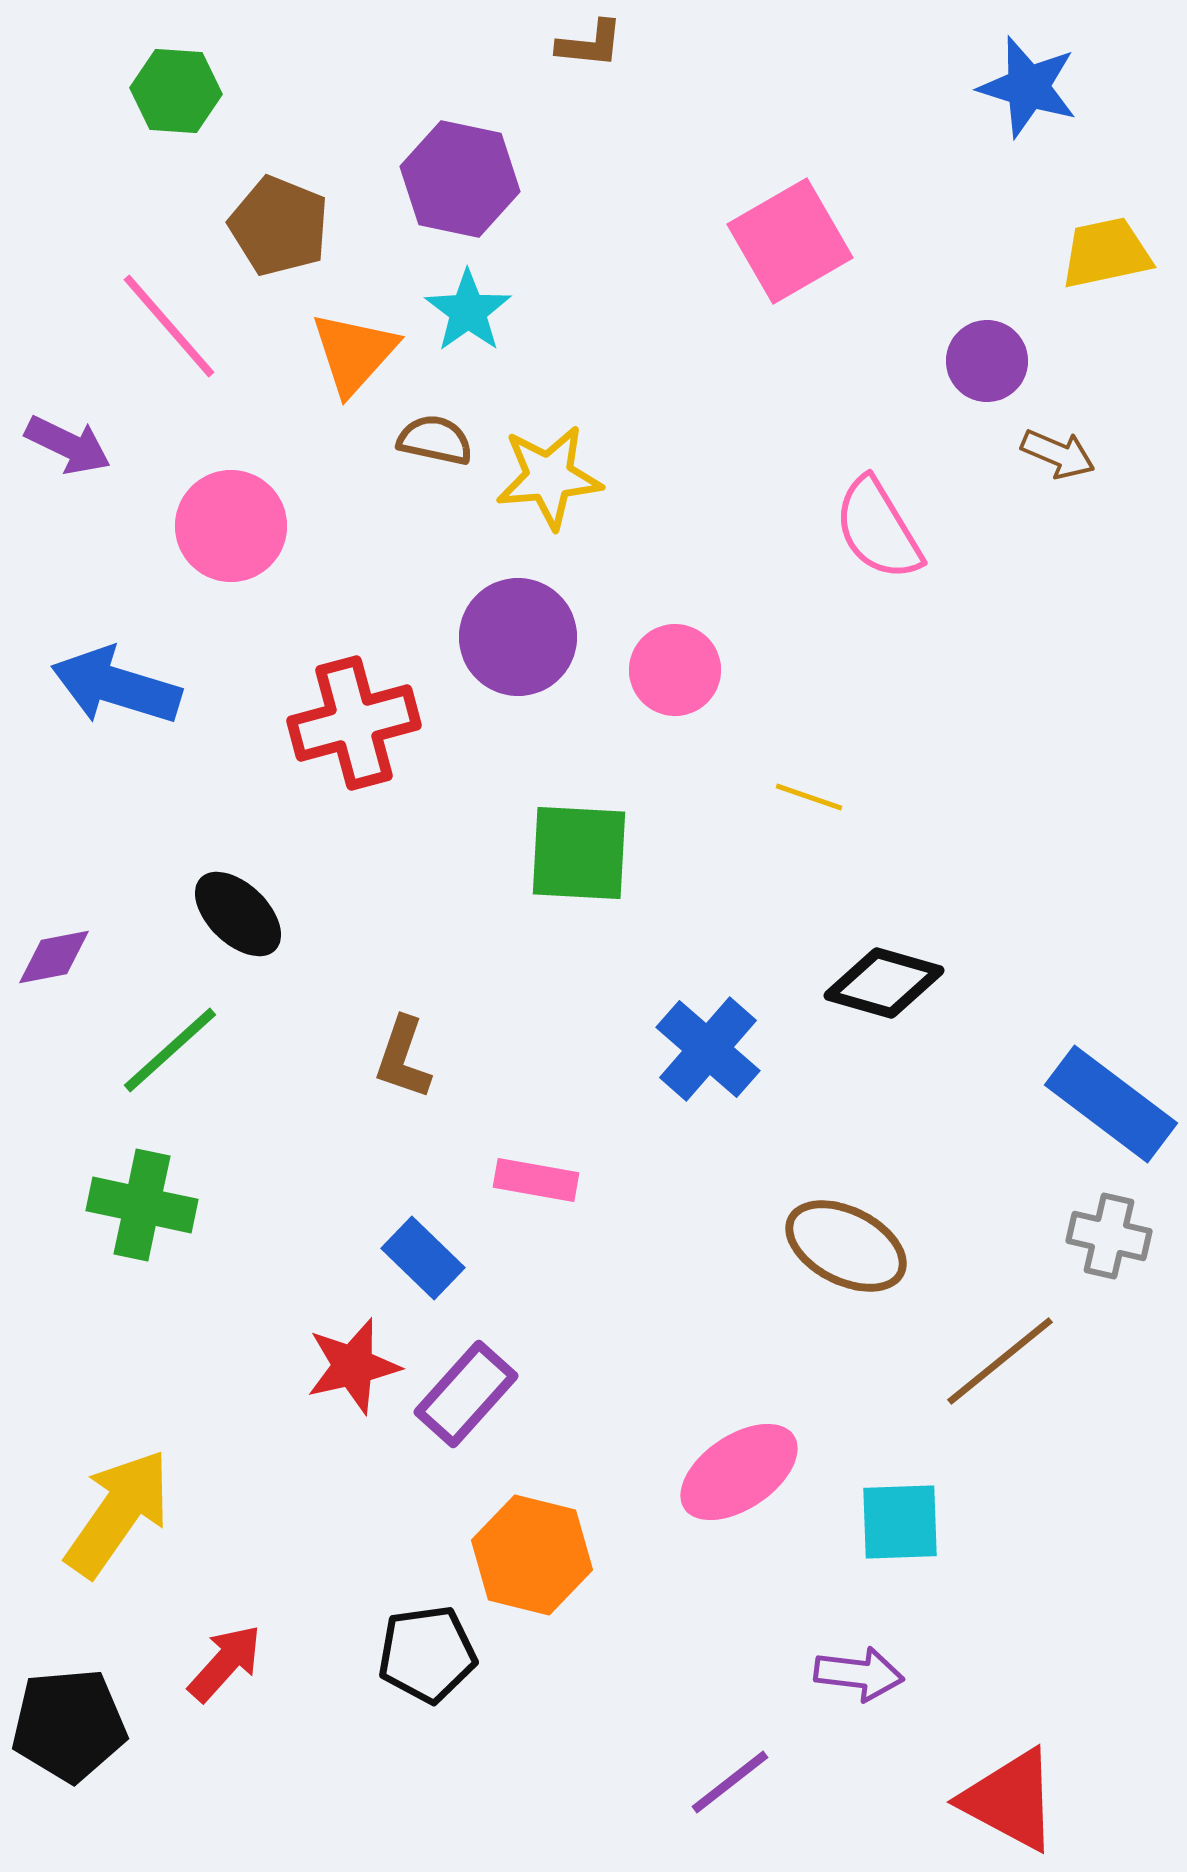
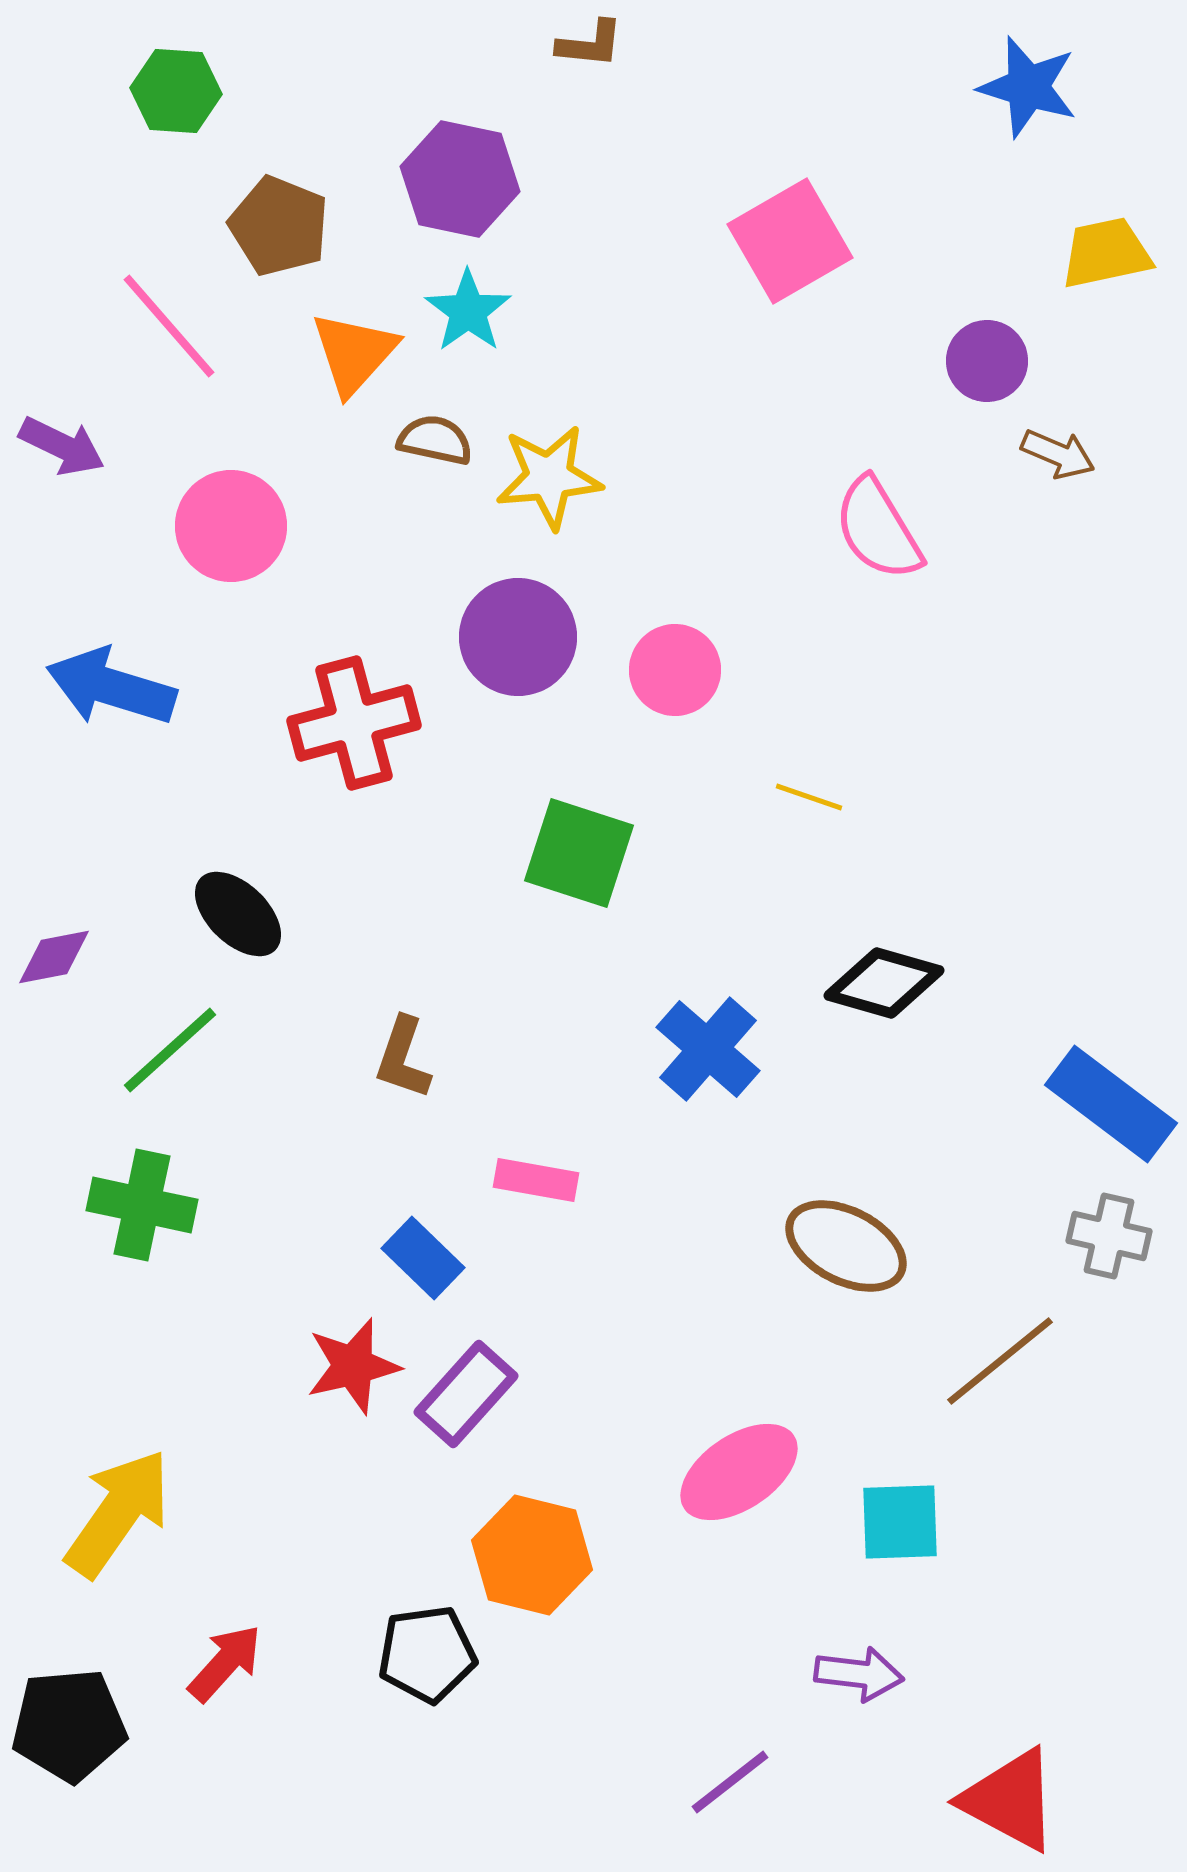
purple arrow at (68, 445): moved 6 px left, 1 px down
blue arrow at (116, 686): moved 5 px left, 1 px down
green square at (579, 853): rotated 15 degrees clockwise
